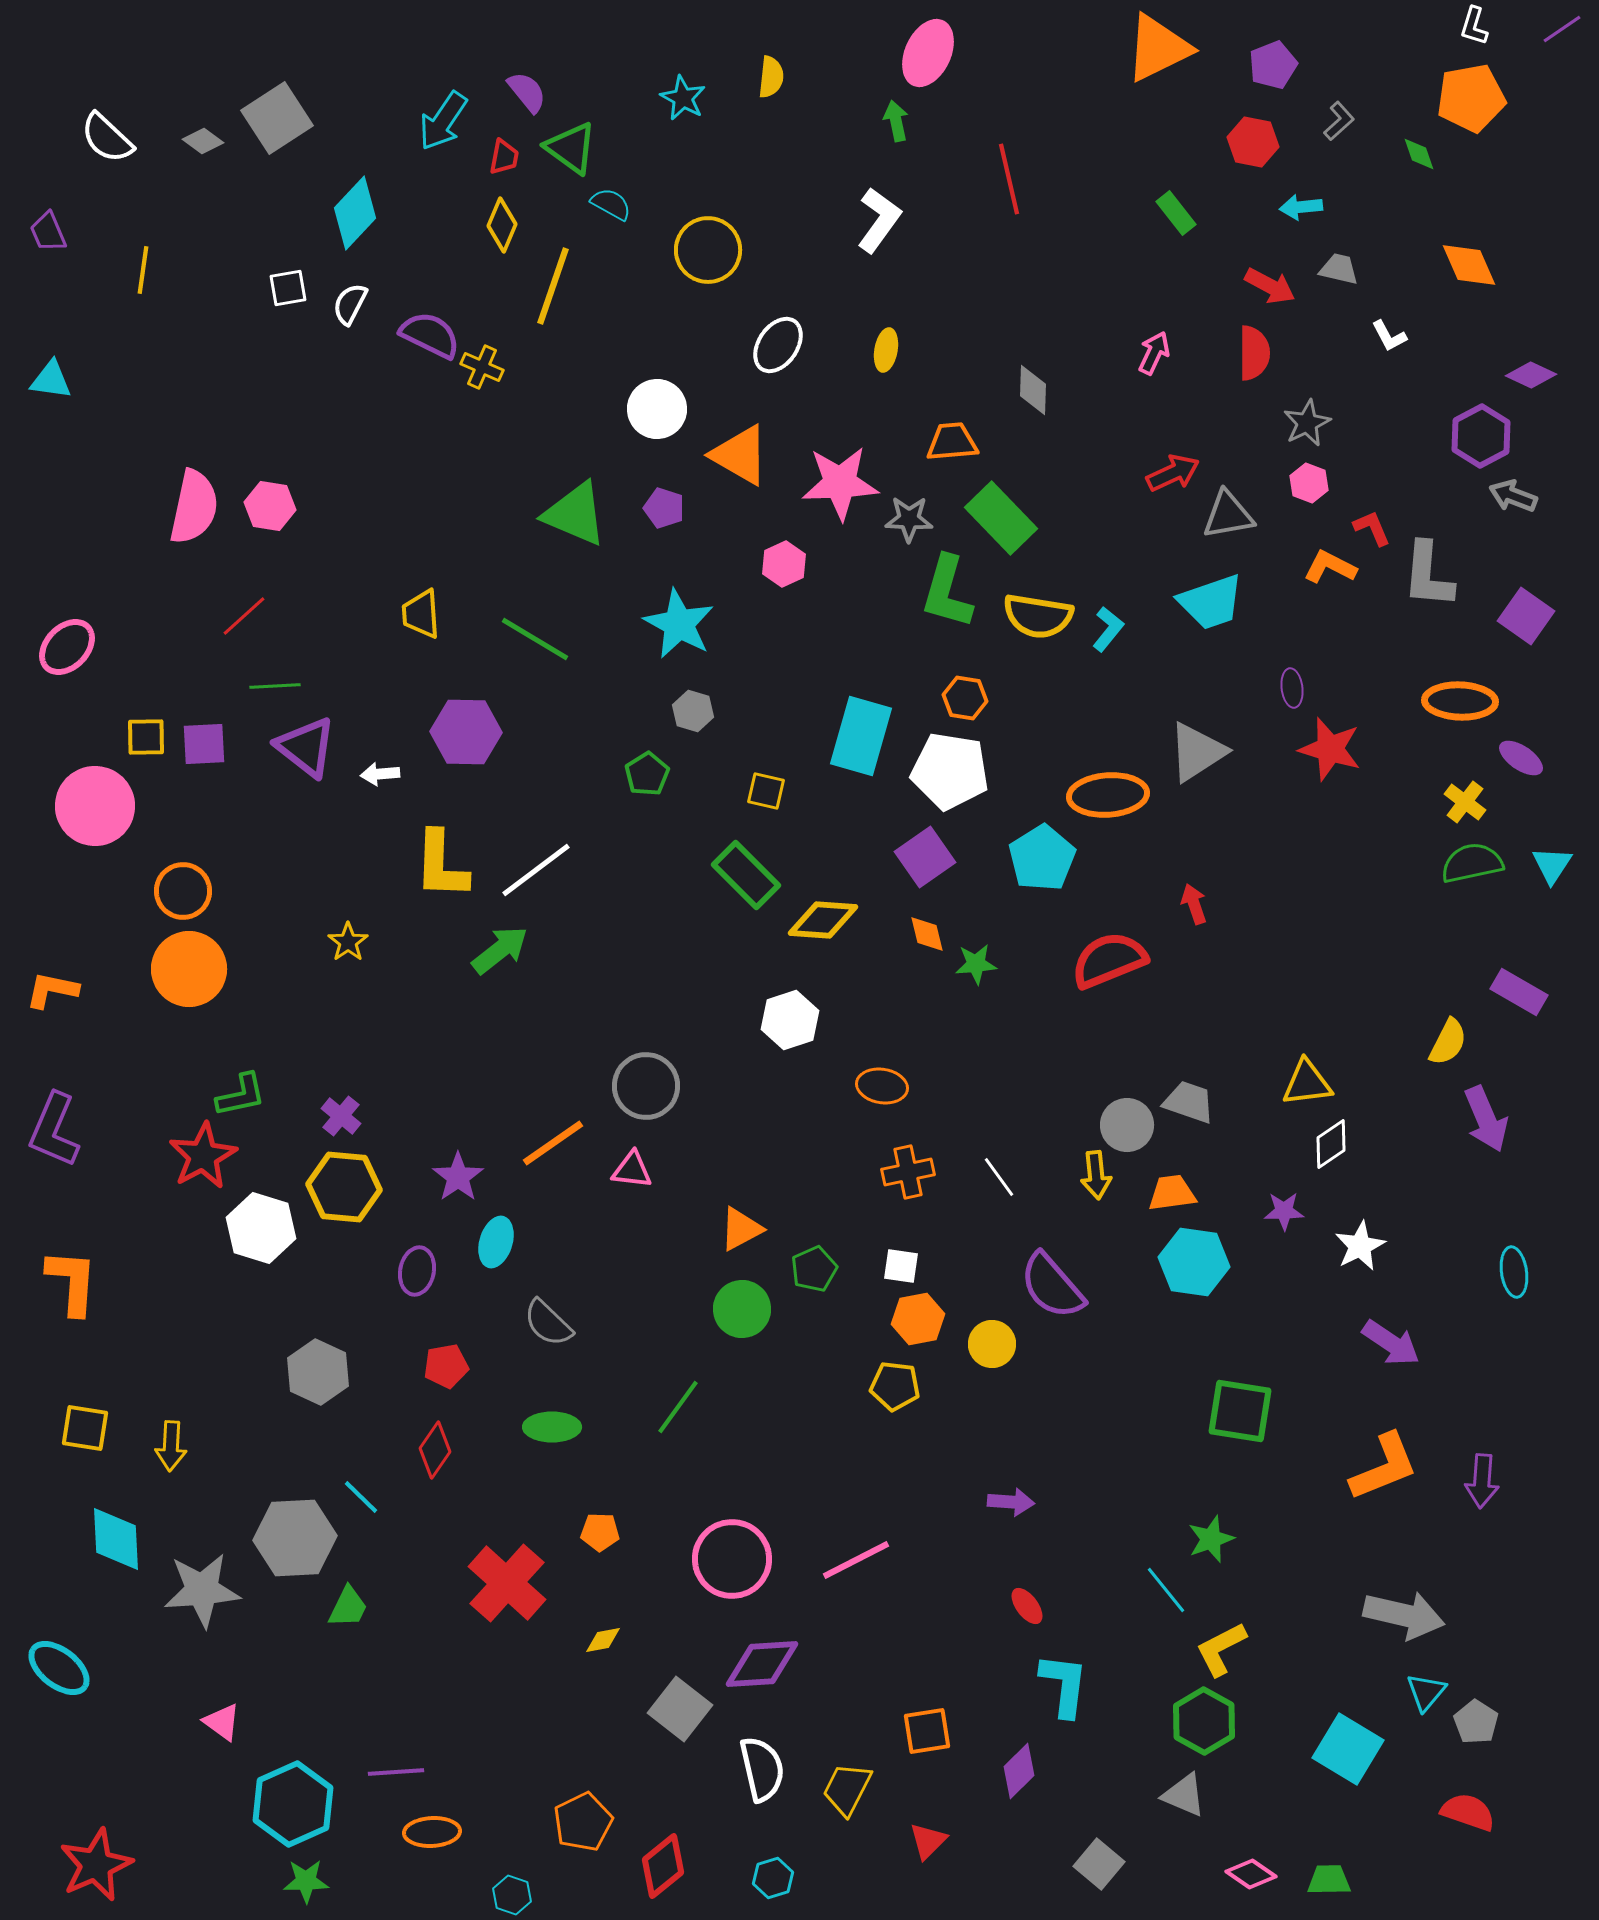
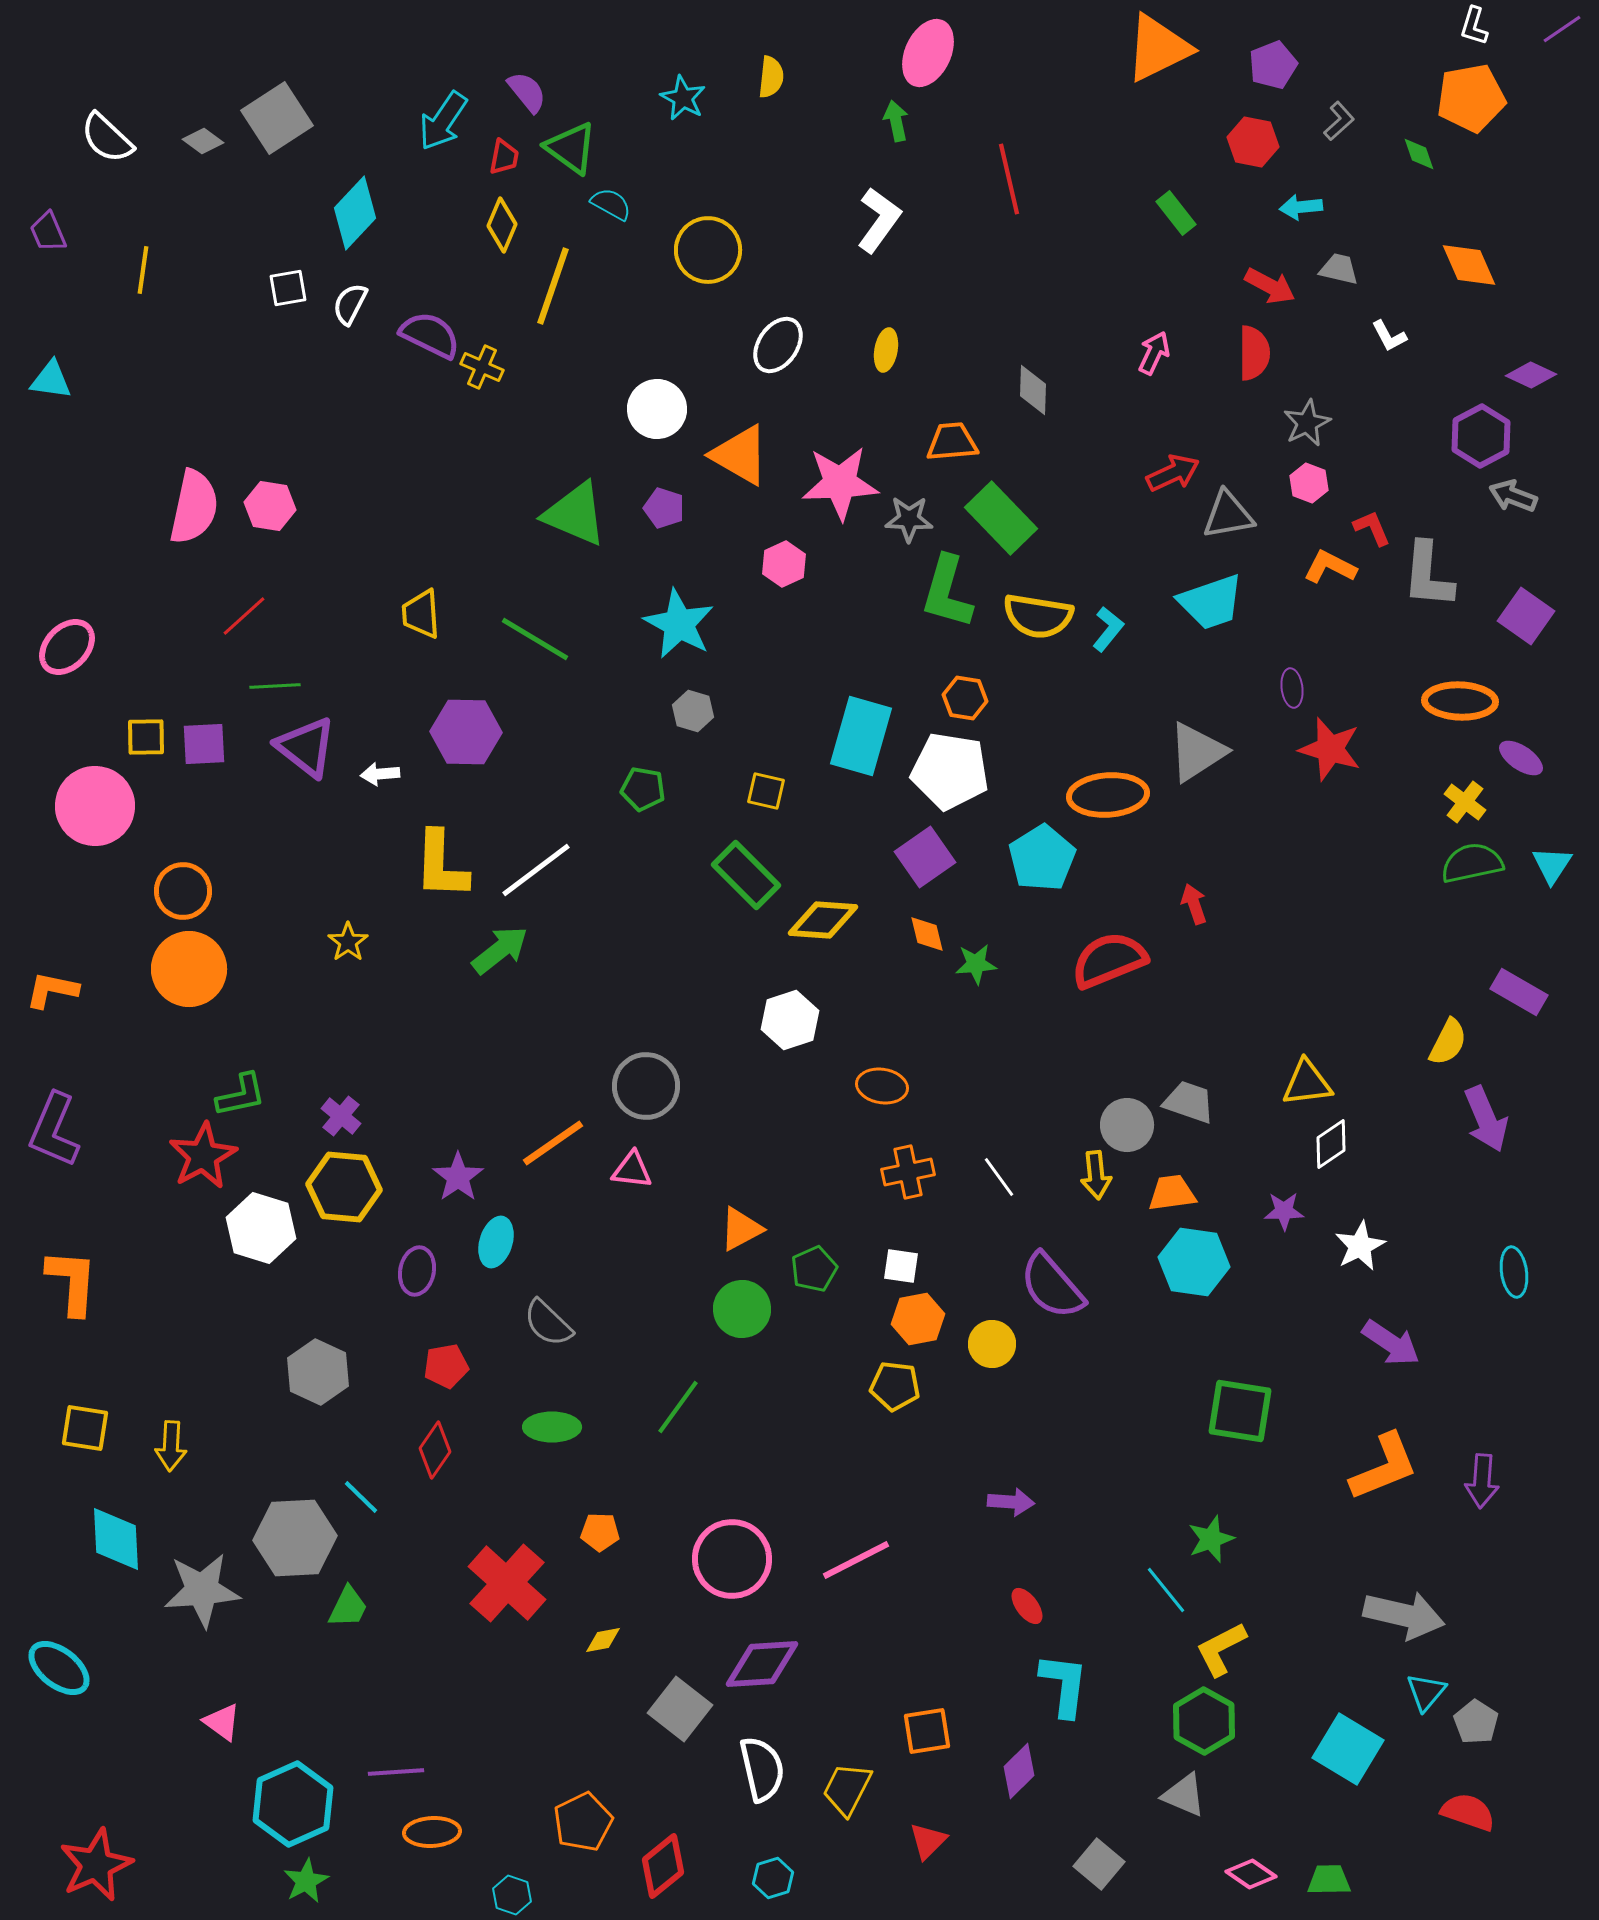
green pentagon at (647, 774): moved 4 px left, 15 px down; rotated 30 degrees counterclockwise
green star at (306, 1881): rotated 27 degrees counterclockwise
